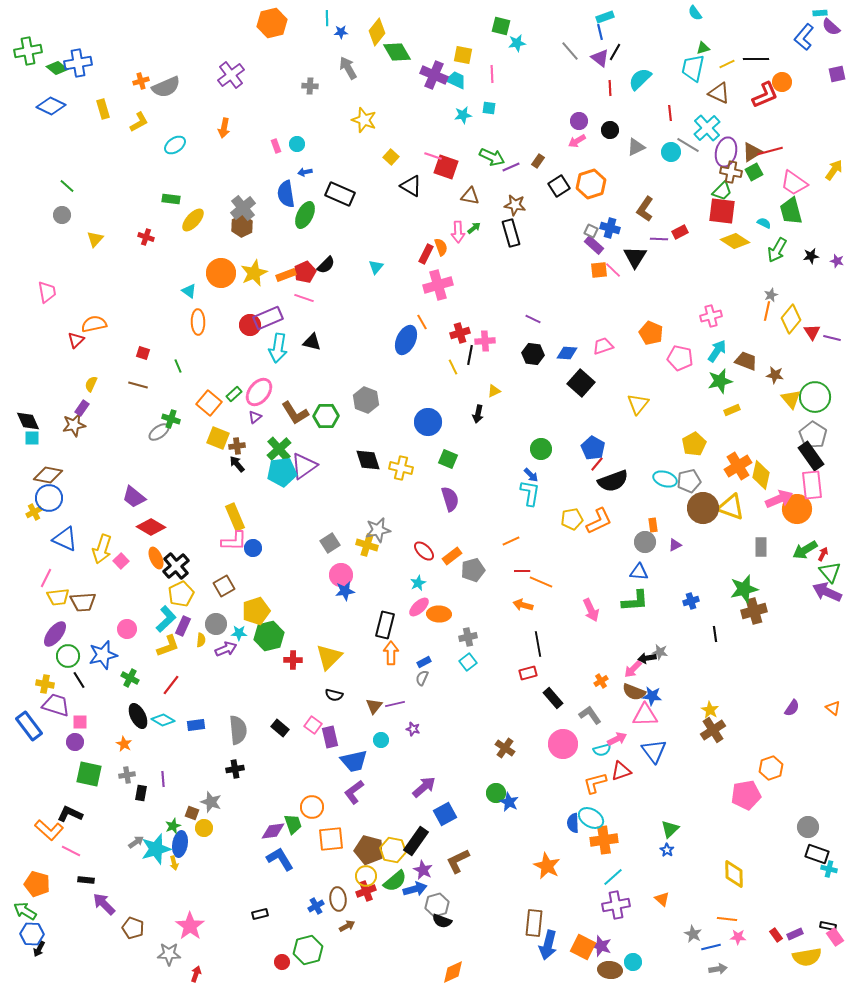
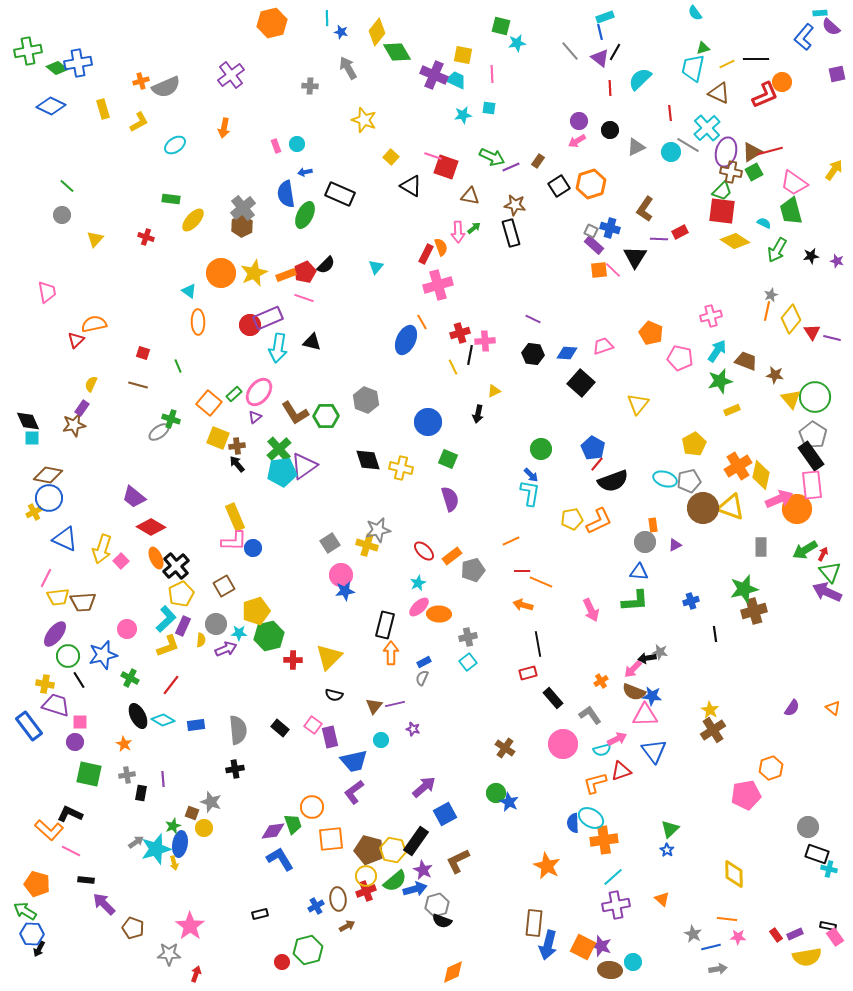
blue star at (341, 32): rotated 16 degrees clockwise
